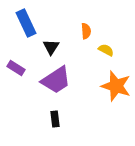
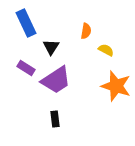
orange semicircle: rotated 14 degrees clockwise
purple rectangle: moved 10 px right
